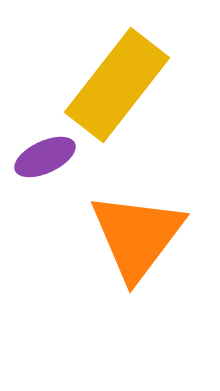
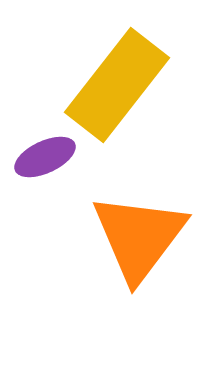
orange triangle: moved 2 px right, 1 px down
